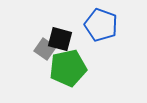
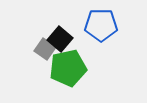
blue pentagon: rotated 20 degrees counterclockwise
black square: rotated 25 degrees clockwise
